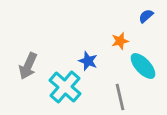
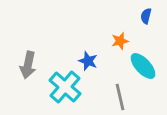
blue semicircle: rotated 35 degrees counterclockwise
gray arrow: moved 1 px up; rotated 12 degrees counterclockwise
